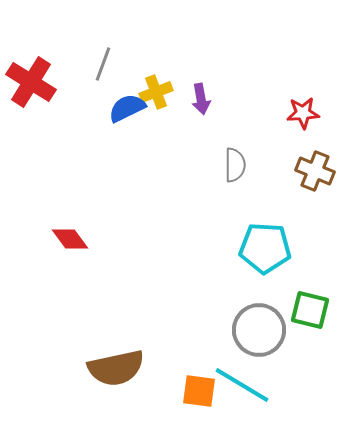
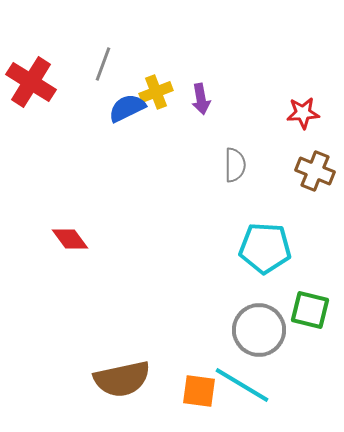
brown semicircle: moved 6 px right, 11 px down
